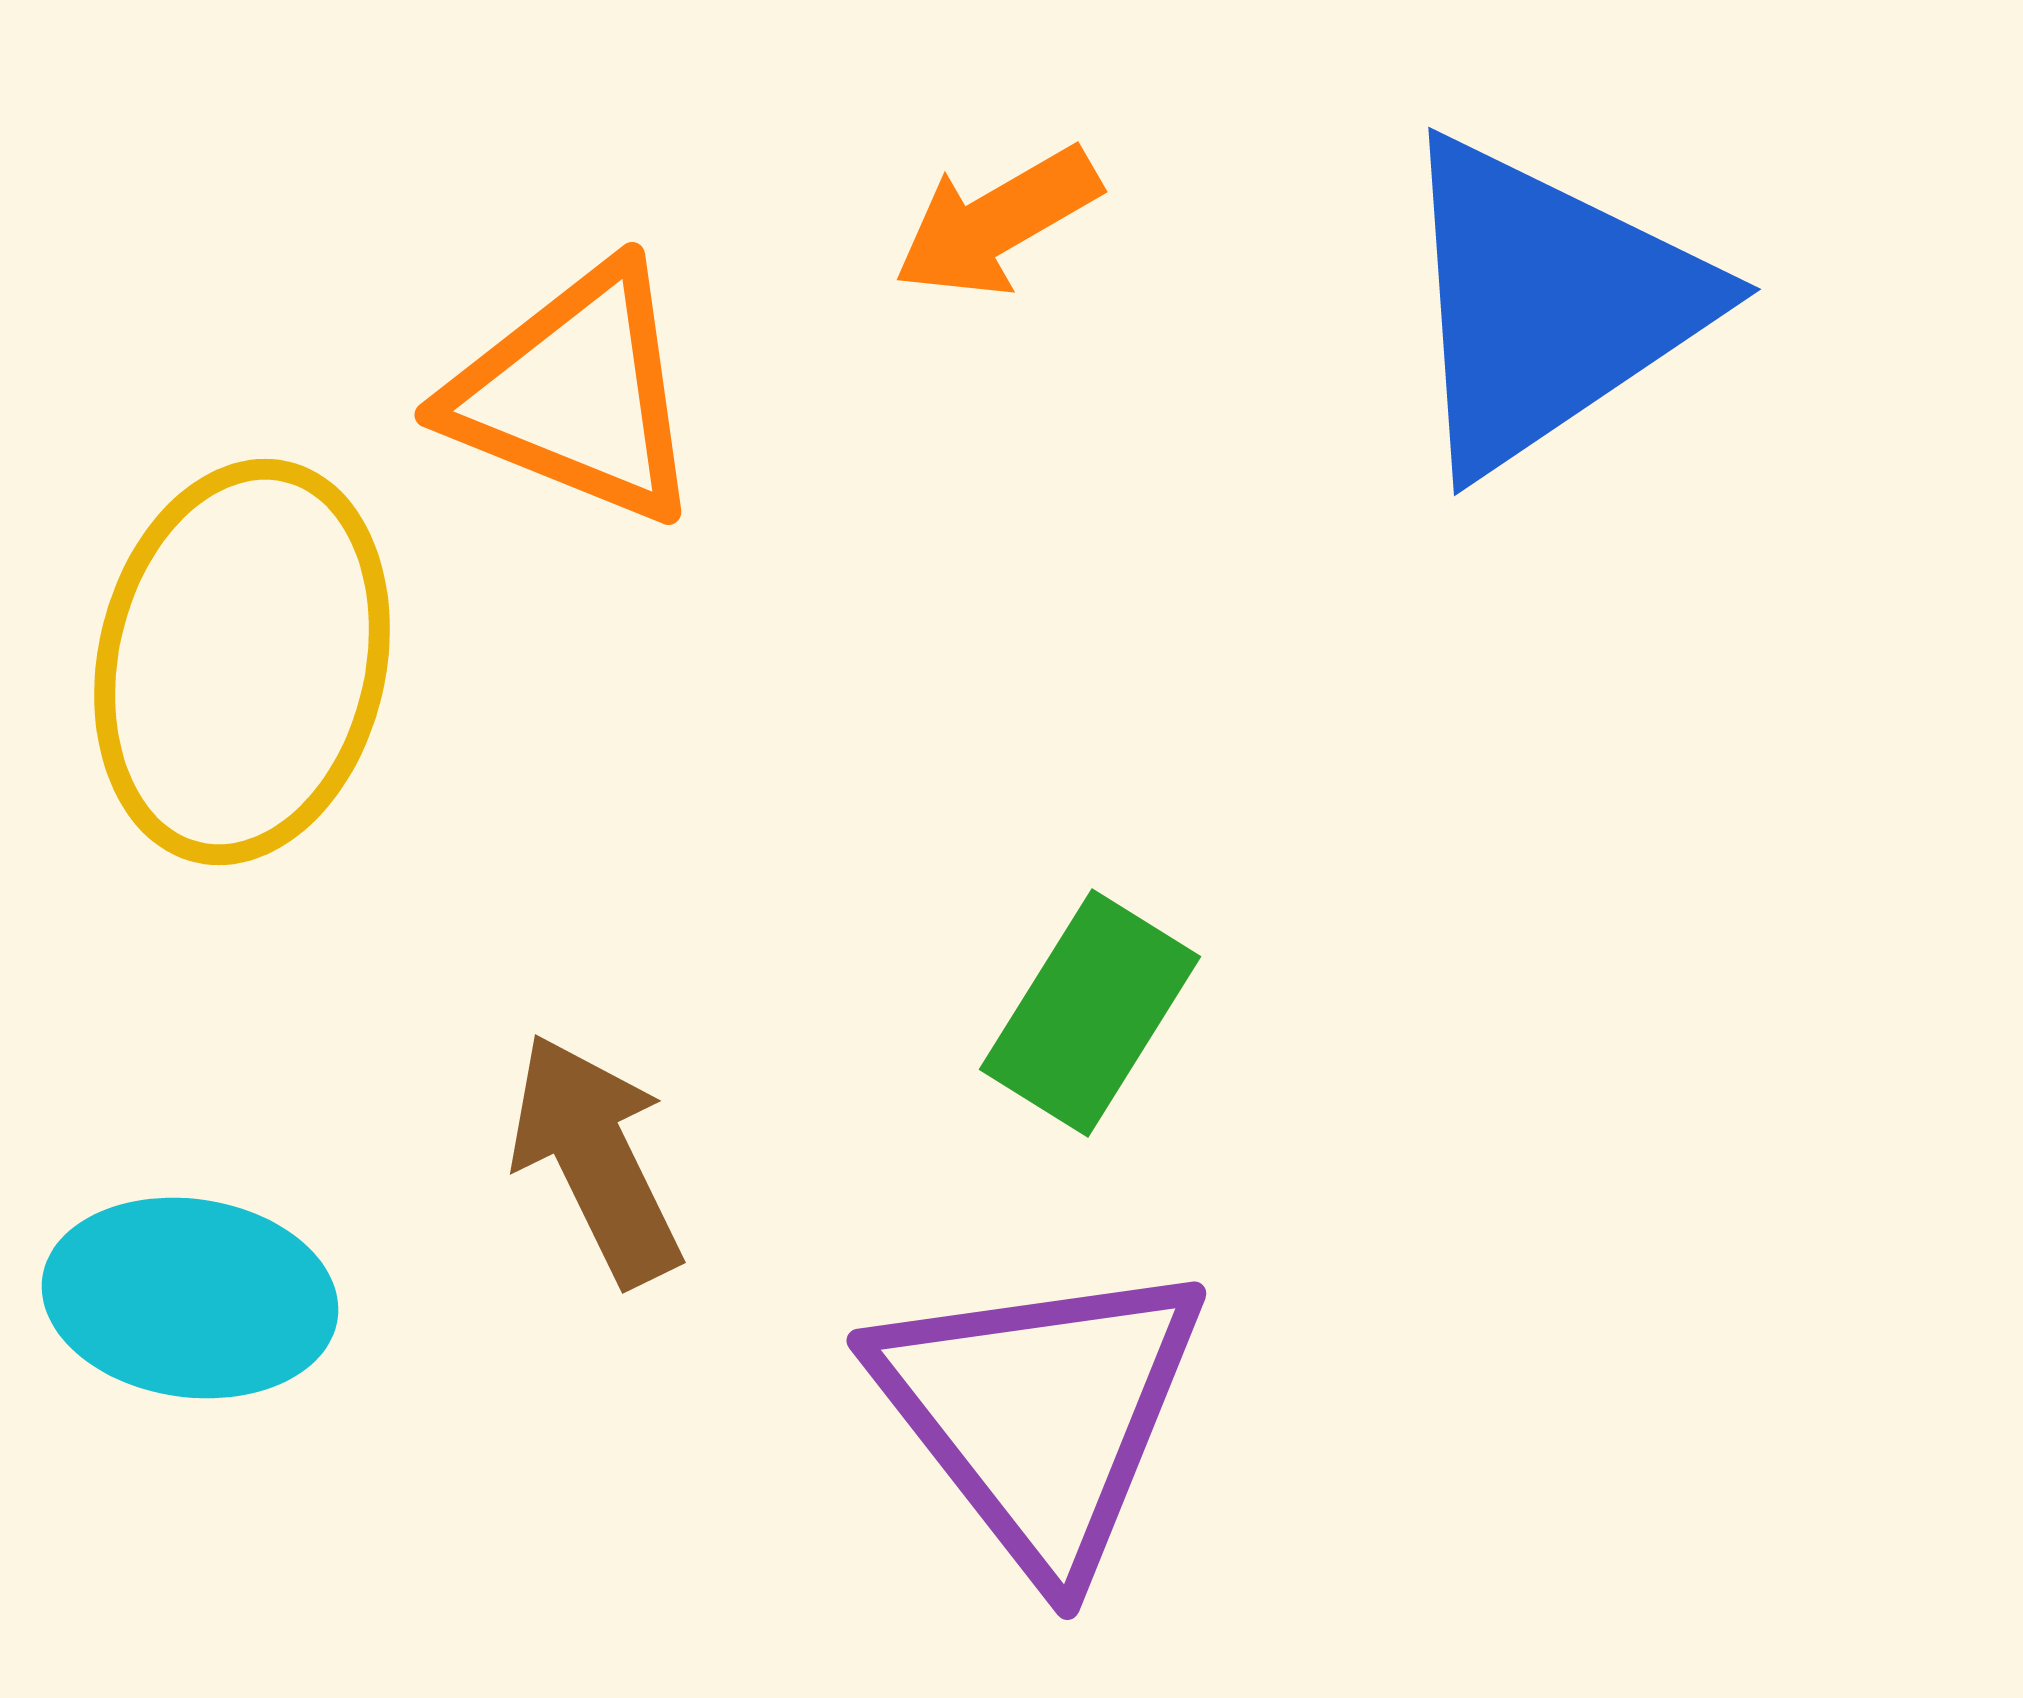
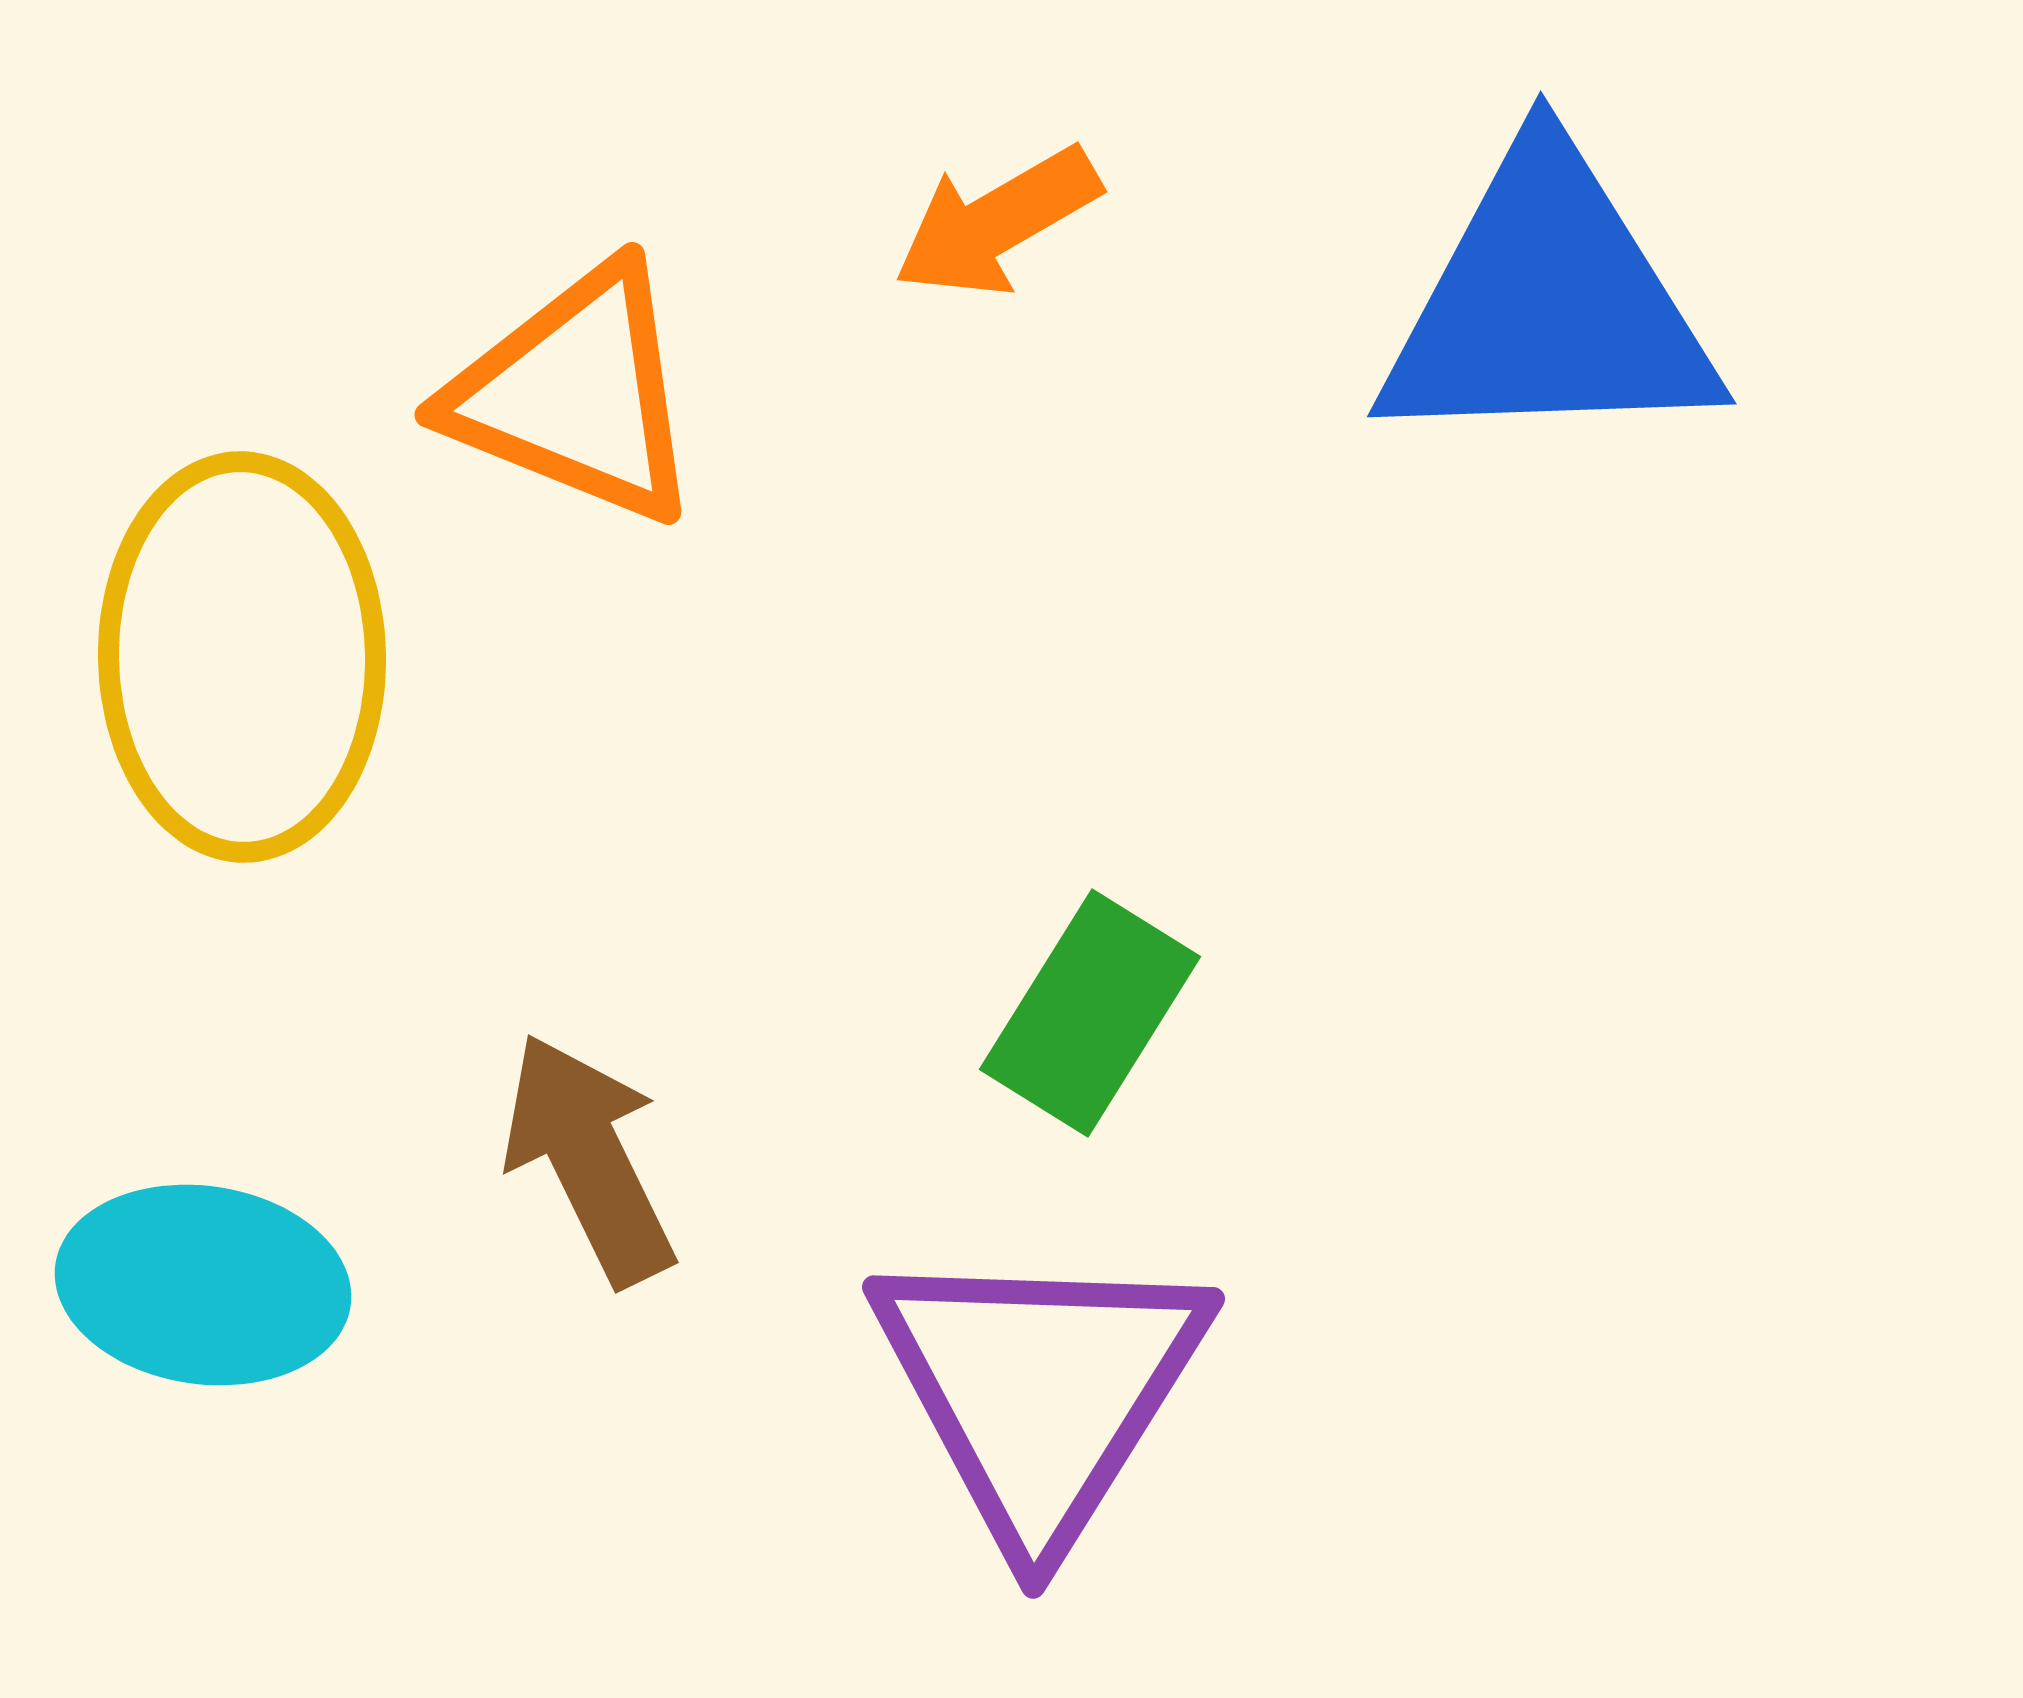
blue triangle: rotated 32 degrees clockwise
yellow ellipse: moved 5 px up; rotated 14 degrees counterclockwise
brown arrow: moved 7 px left
cyan ellipse: moved 13 px right, 13 px up
purple triangle: moved 23 px up; rotated 10 degrees clockwise
